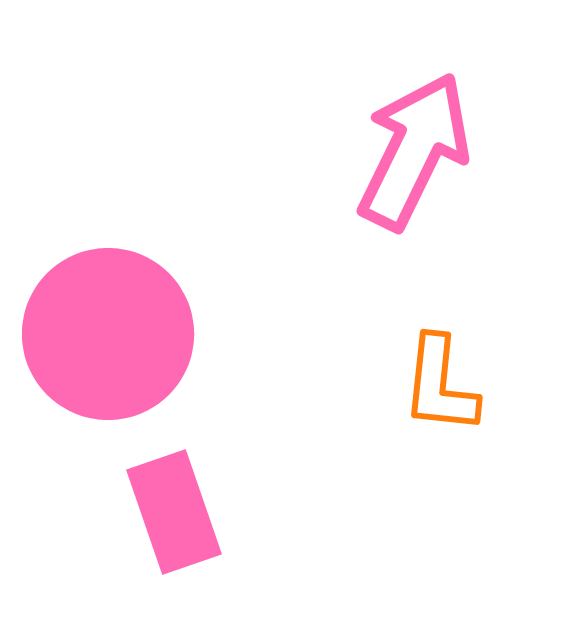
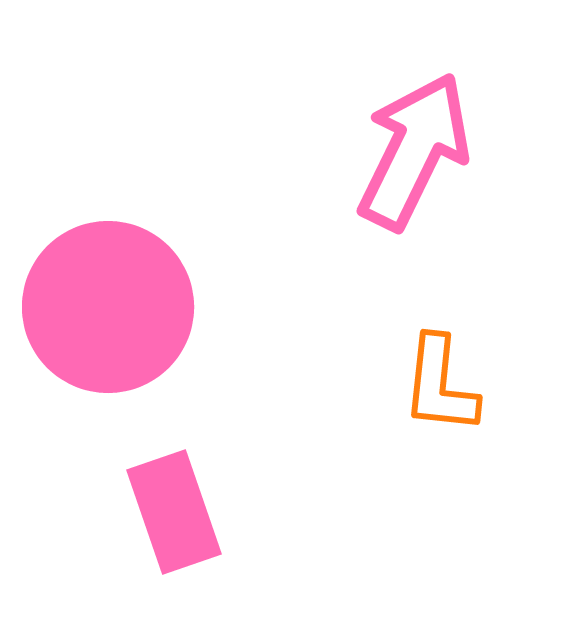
pink circle: moved 27 px up
